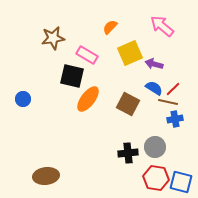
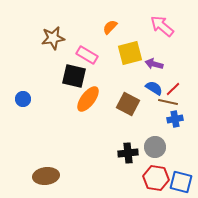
yellow square: rotated 10 degrees clockwise
black square: moved 2 px right
